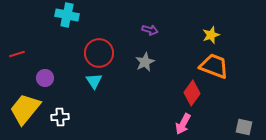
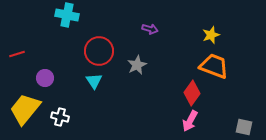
purple arrow: moved 1 px up
red circle: moved 2 px up
gray star: moved 8 px left, 3 px down
white cross: rotated 18 degrees clockwise
pink arrow: moved 7 px right, 3 px up
